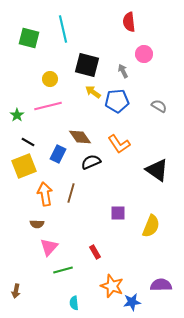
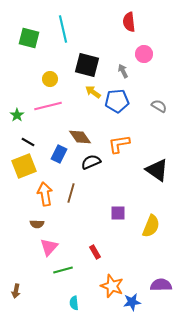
orange L-shape: rotated 115 degrees clockwise
blue rectangle: moved 1 px right
